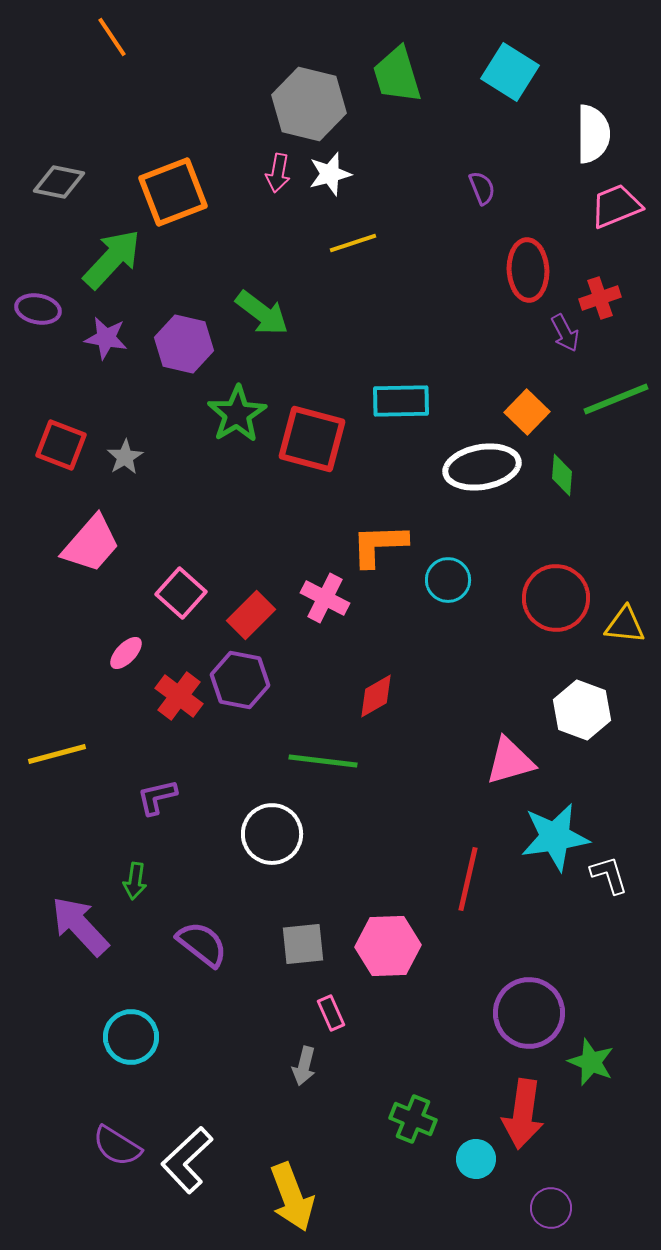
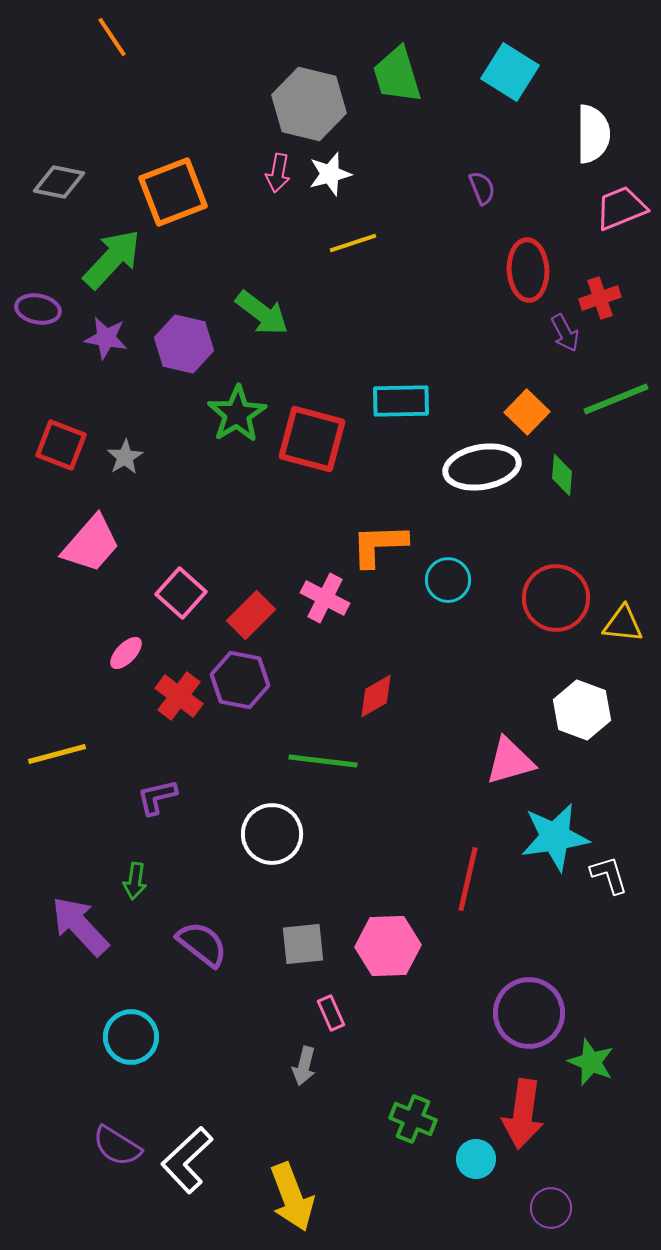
pink trapezoid at (616, 206): moved 5 px right, 2 px down
yellow triangle at (625, 625): moved 2 px left, 1 px up
